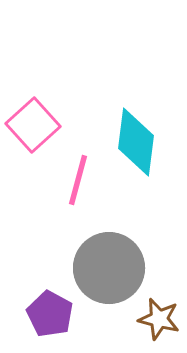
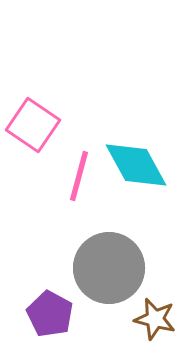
pink square: rotated 14 degrees counterclockwise
cyan diamond: moved 23 px down; rotated 36 degrees counterclockwise
pink line: moved 1 px right, 4 px up
brown star: moved 4 px left
